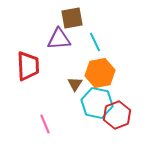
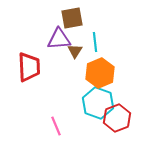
cyan line: rotated 18 degrees clockwise
red trapezoid: moved 1 px right, 1 px down
orange hexagon: rotated 12 degrees counterclockwise
brown triangle: moved 33 px up
cyan hexagon: moved 1 px right; rotated 8 degrees clockwise
red hexagon: moved 3 px down
pink line: moved 11 px right, 2 px down
